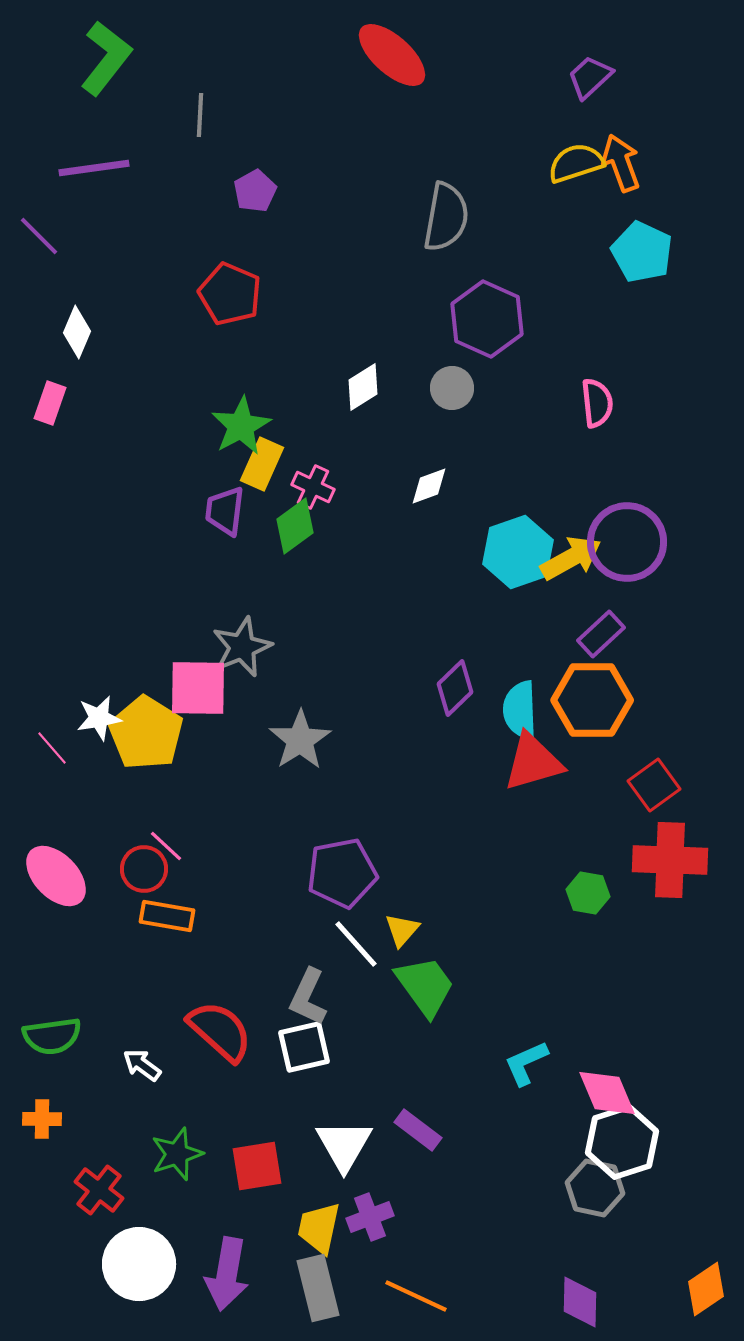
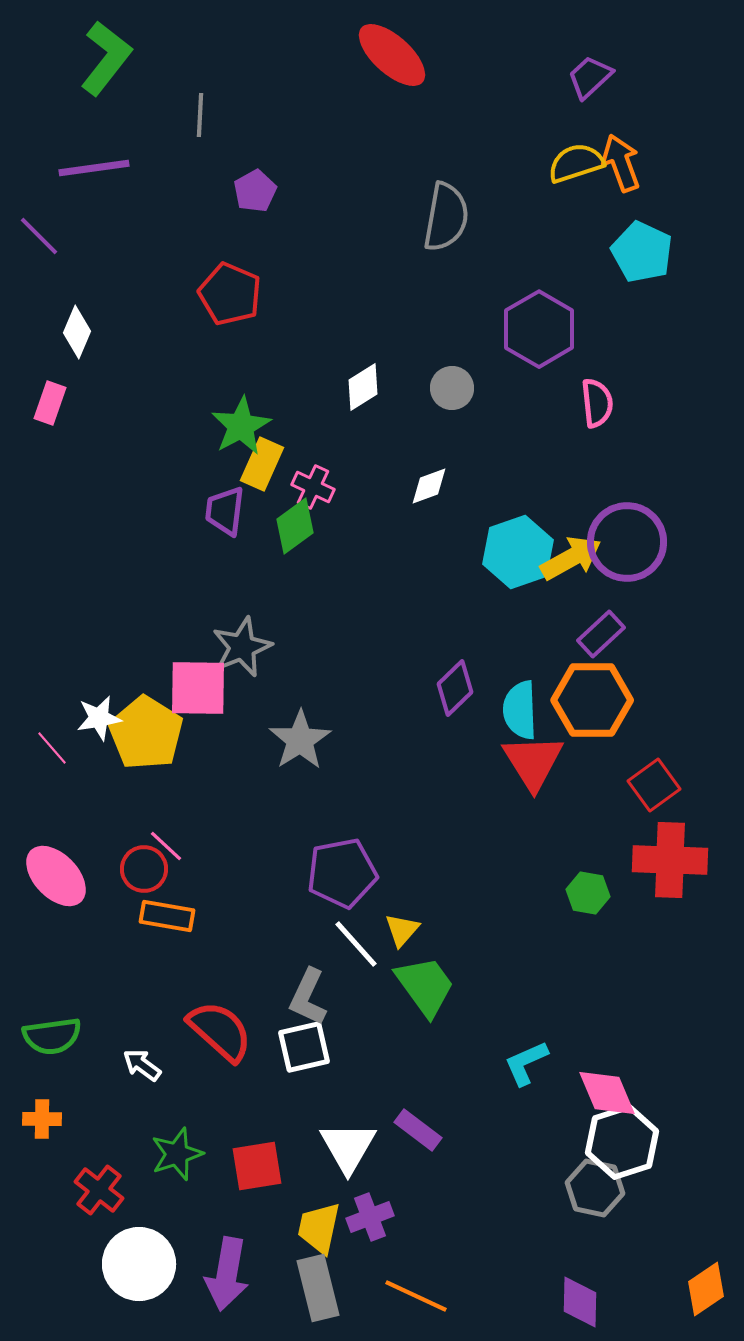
purple hexagon at (487, 319): moved 52 px right, 10 px down; rotated 6 degrees clockwise
red triangle at (533, 762): rotated 46 degrees counterclockwise
white triangle at (344, 1145): moved 4 px right, 2 px down
